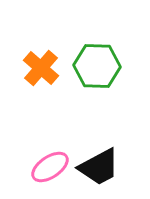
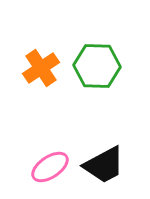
orange cross: rotated 15 degrees clockwise
black trapezoid: moved 5 px right, 2 px up
